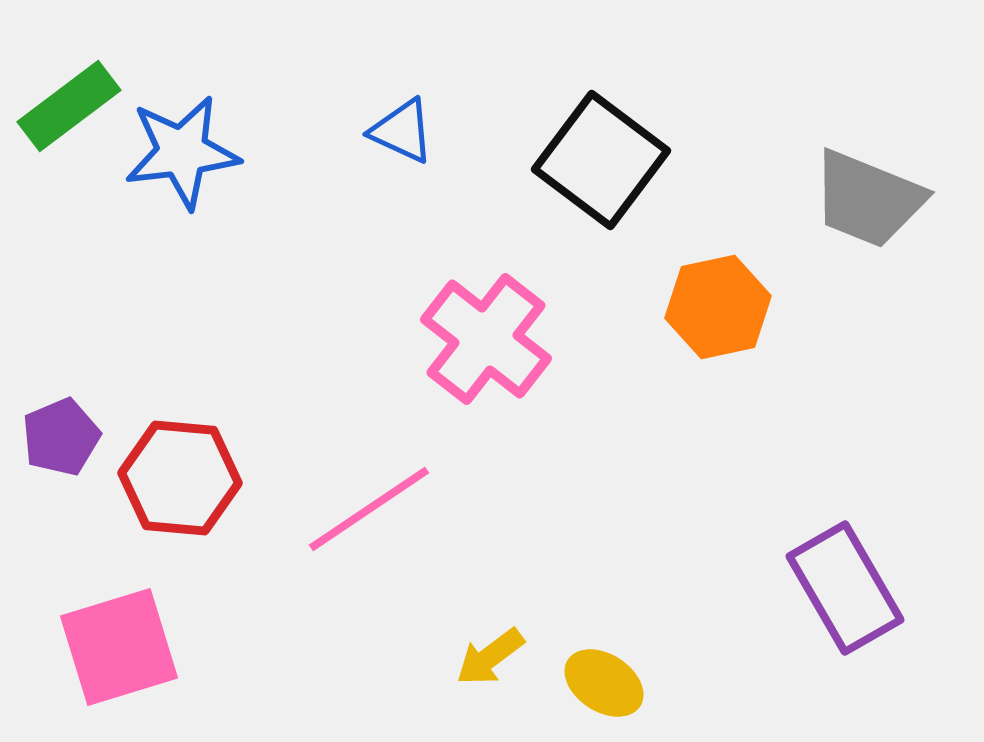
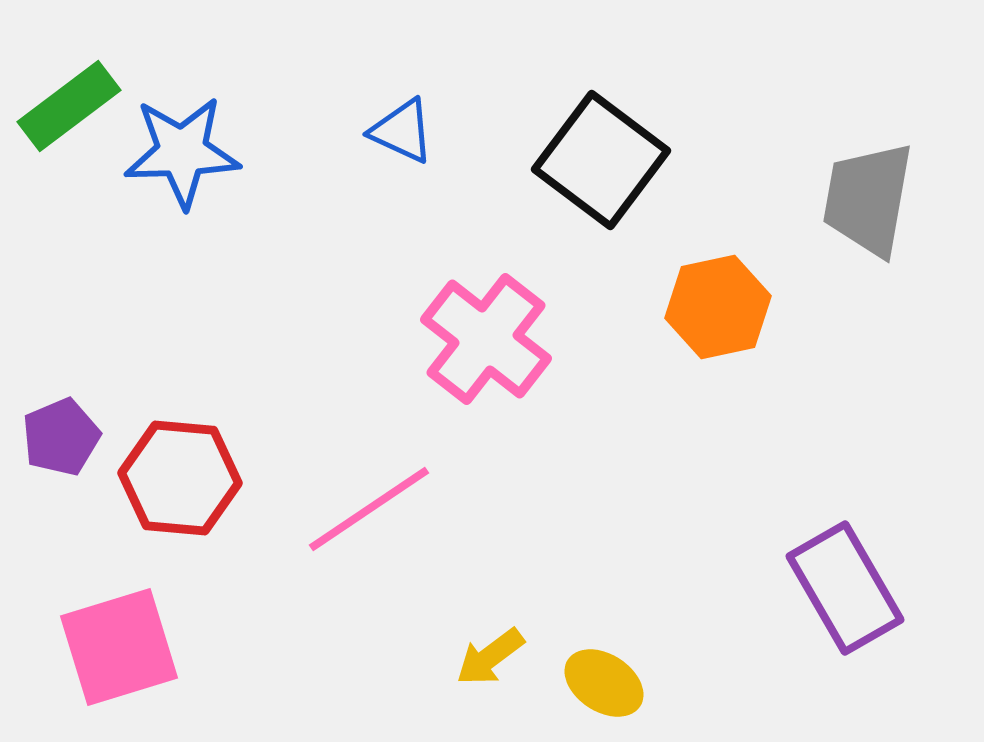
blue star: rotated 5 degrees clockwise
gray trapezoid: rotated 78 degrees clockwise
